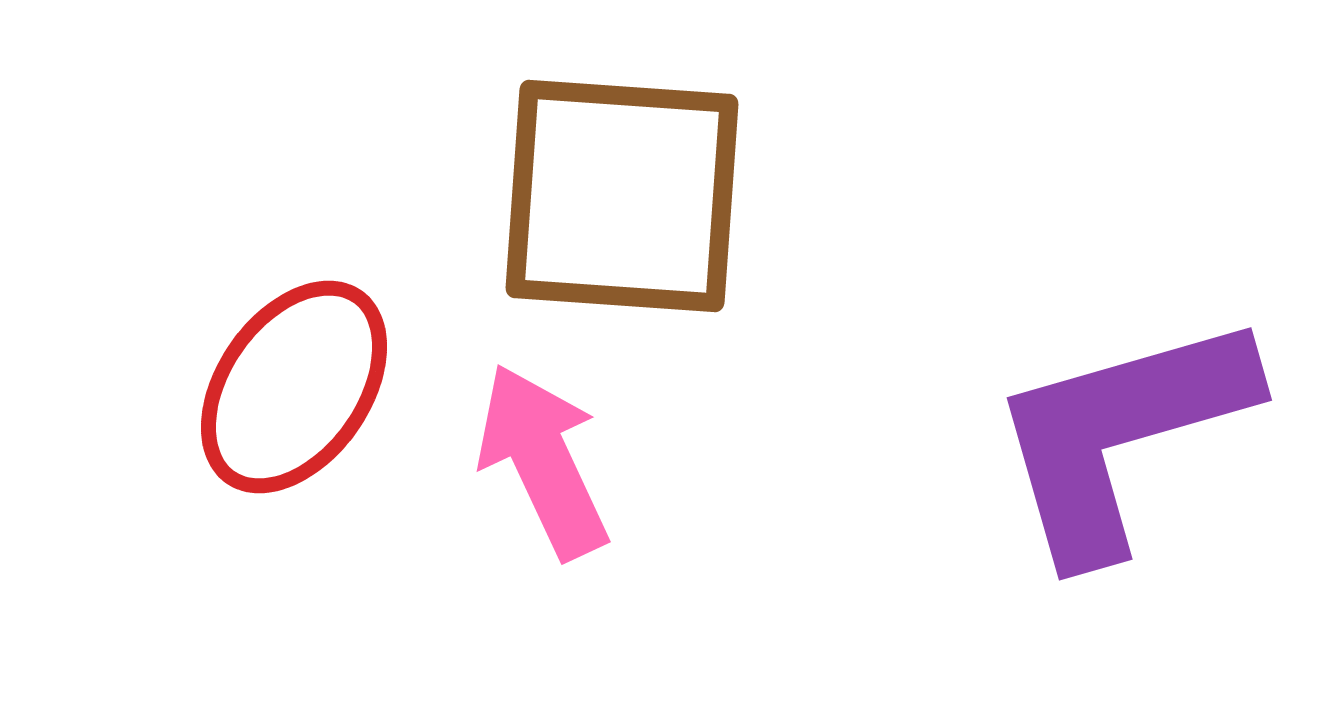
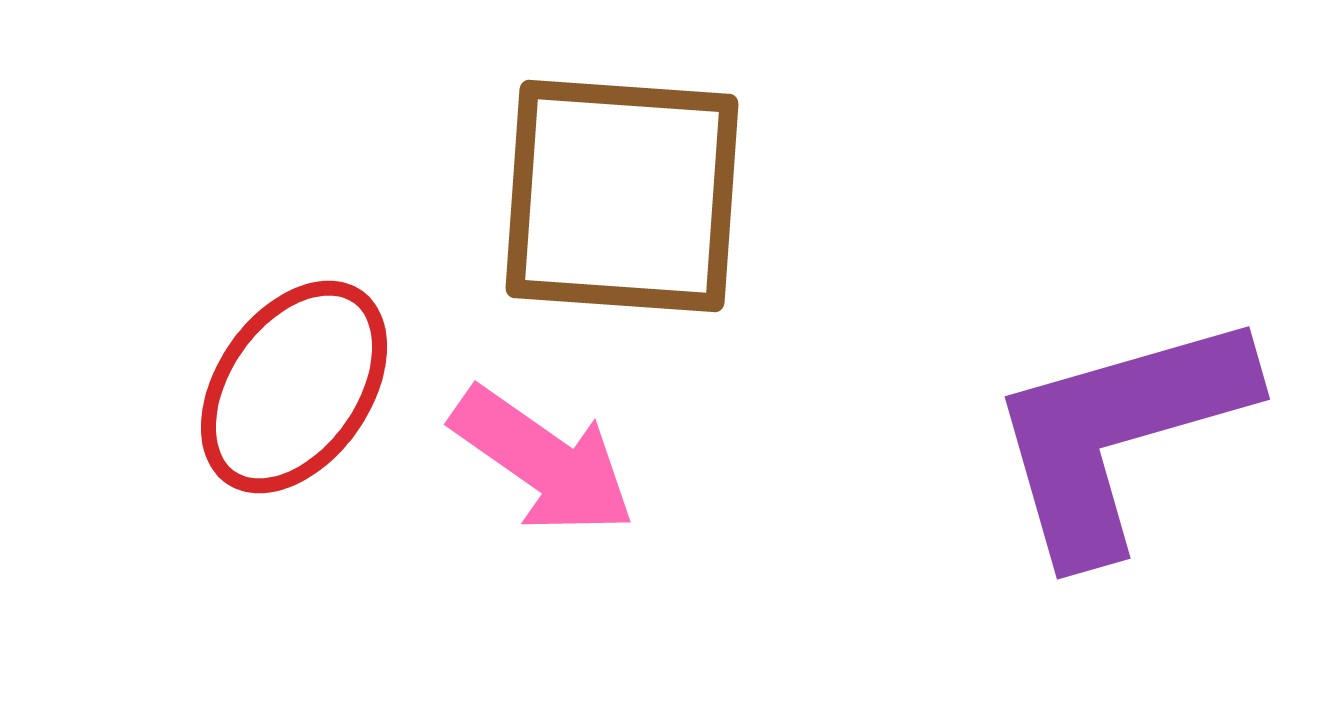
purple L-shape: moved 2 px left, 1 px up
pink arrow: rotated 150 degrees clockwise
